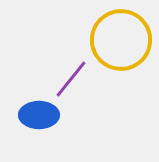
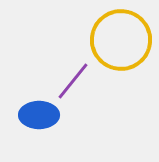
purple line: moved 2 px right, 2 px down
